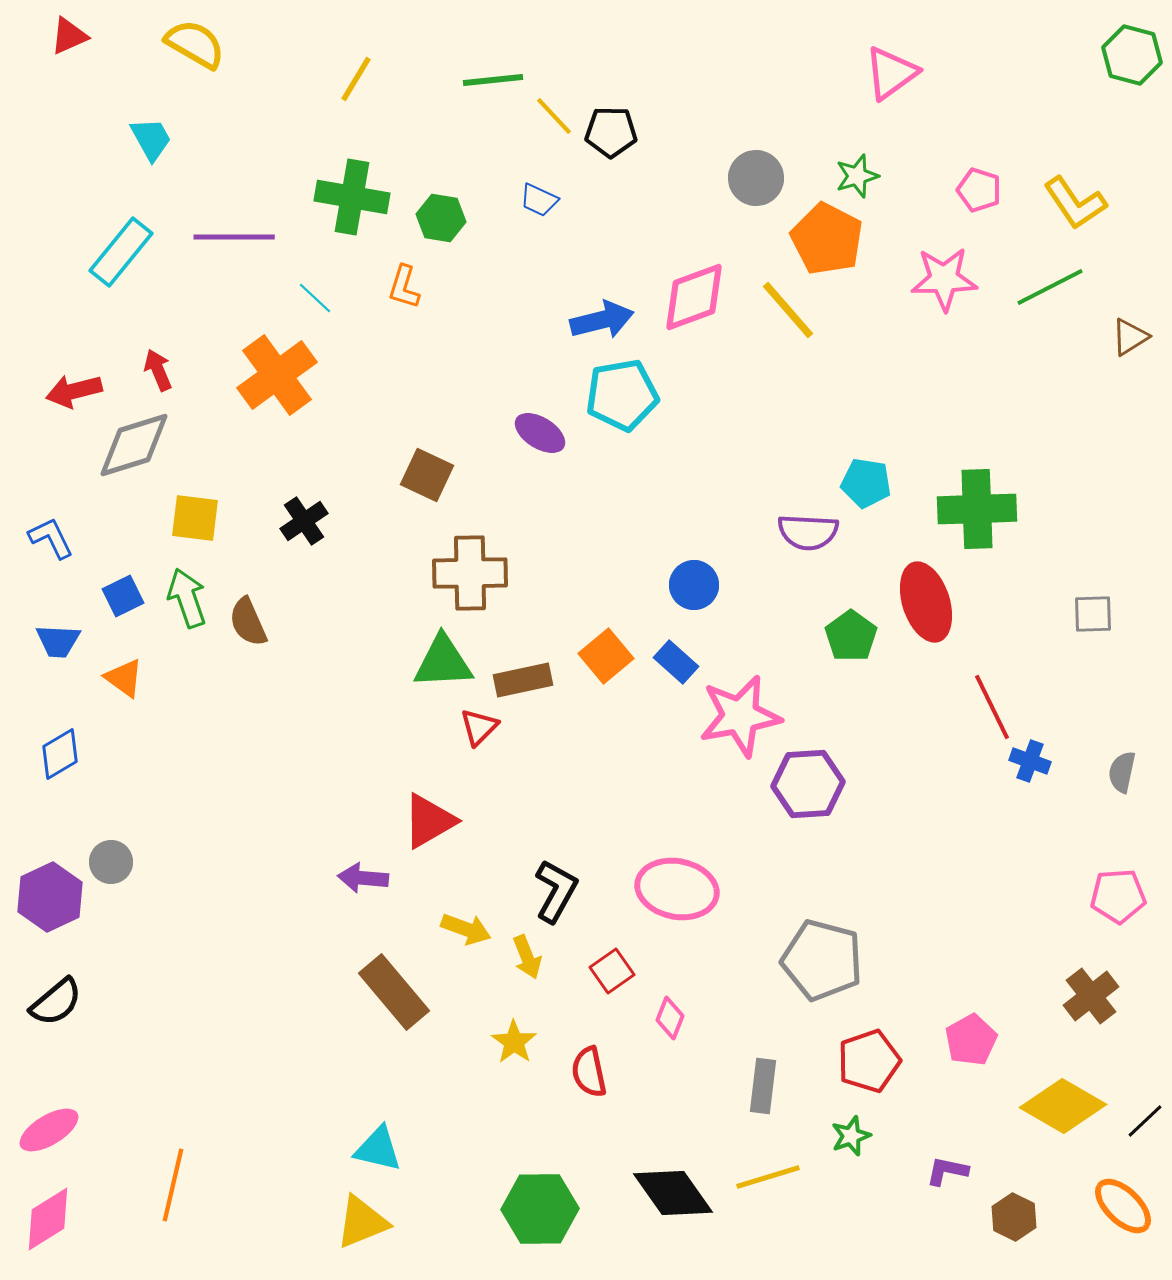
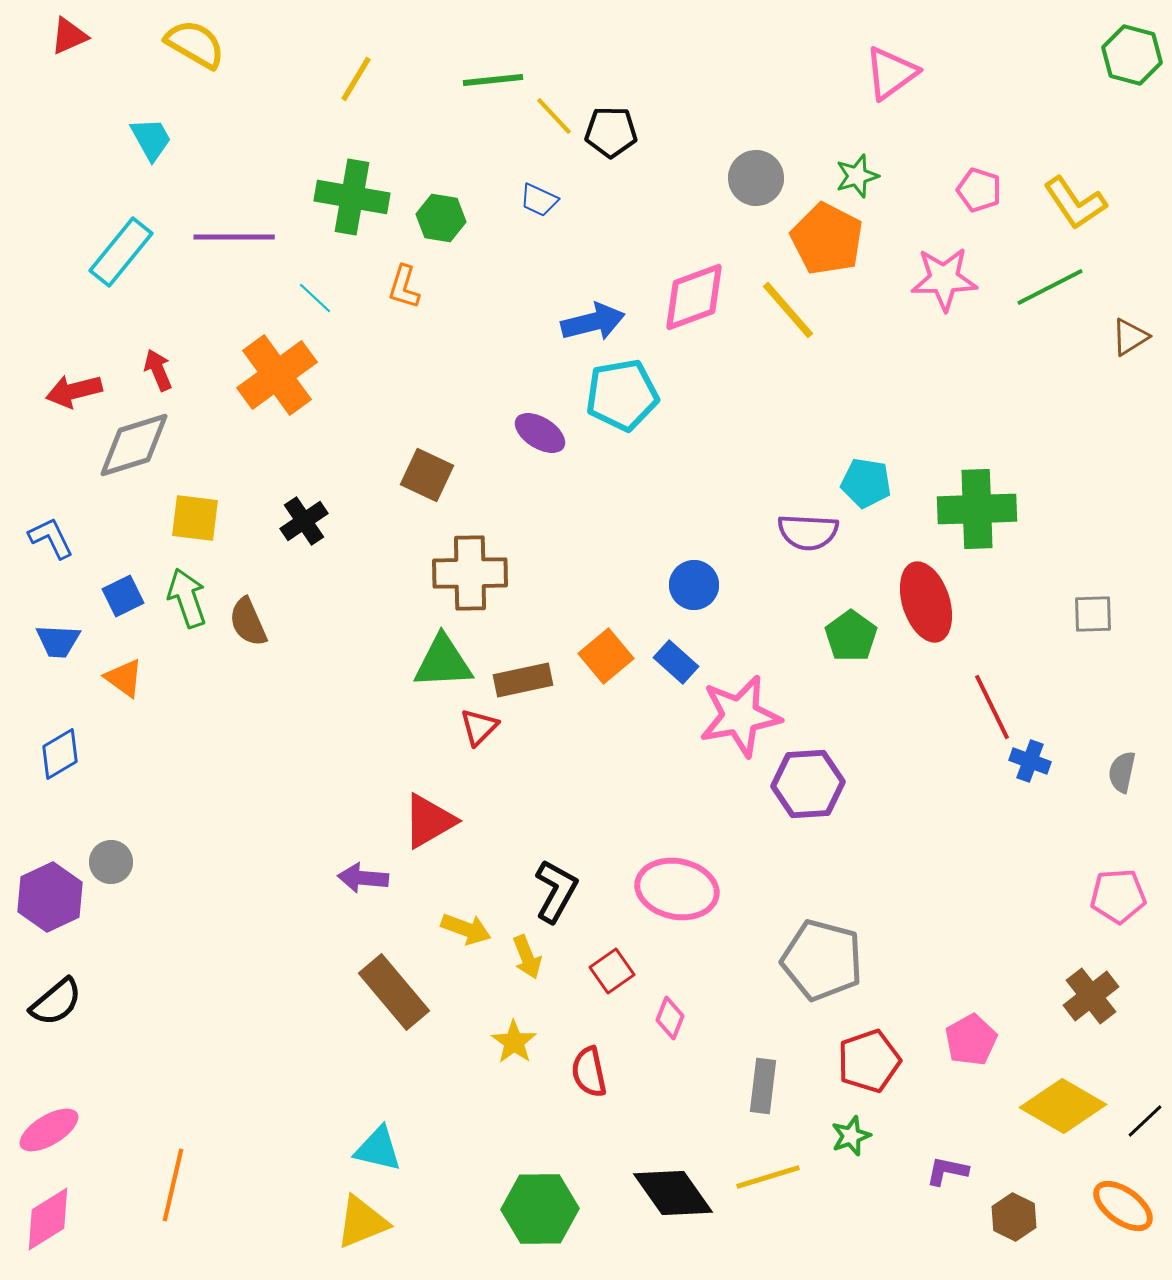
blue arrow at (602, 320): moved 9 px left, 2 px down
orange ellipse at (1123, 1206): rotated 8 degrees counterclockwise
